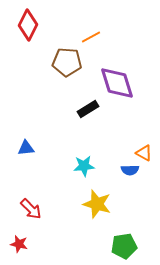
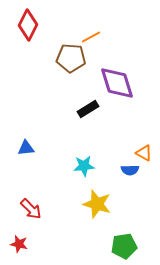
brown pentagon: moved 4 px right, 4 px up
